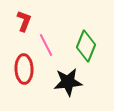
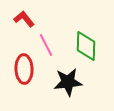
red L-shape: moved 2 px up; rotated 60 degrees counterclockwise
green diamond: rotated 20 degrees counterclockwise
